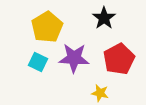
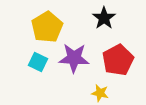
red pentagon: moved 1 px left, 1 px down
